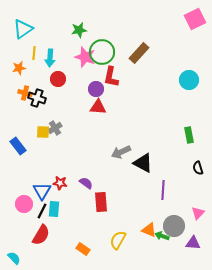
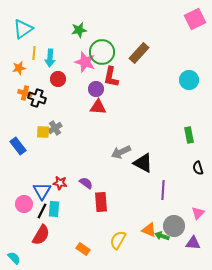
pink star: moved 5 px down
